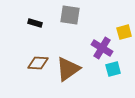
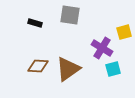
brown diamond: moved 3 px down
